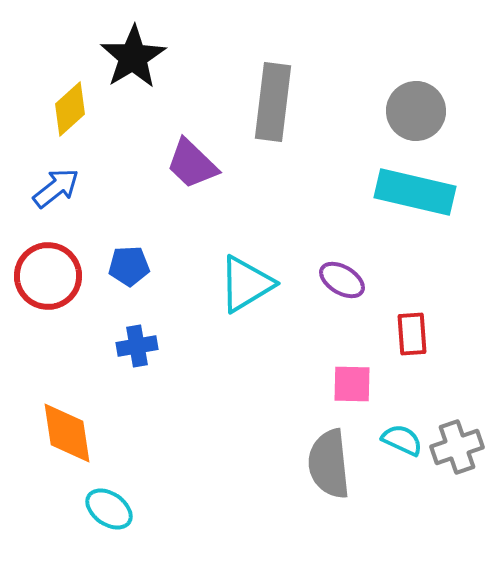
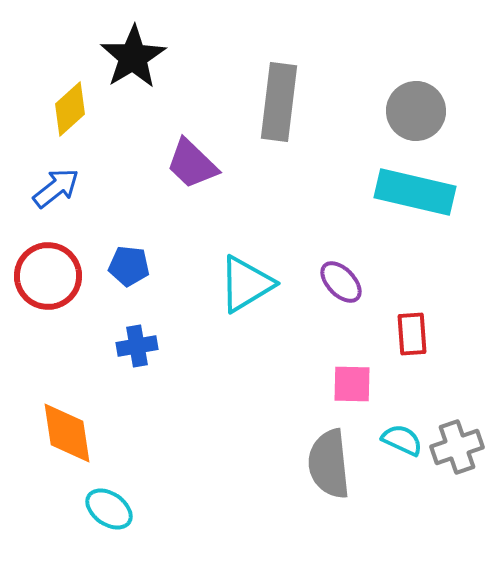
gray rectangle: moved 6 px right
blue pentagon: rotated 9 degrees clockwise
purple ellipse: moved 1 px left, 2 px down; rotated 15 degrees clockwise
